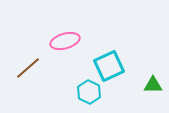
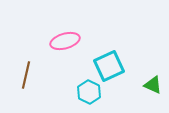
brown line: moved 2 px left, 7 px down; rotated 36 degrees counterclockwise
green triangle: rotated 24 degrees clockwise
